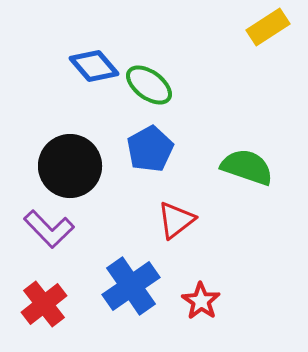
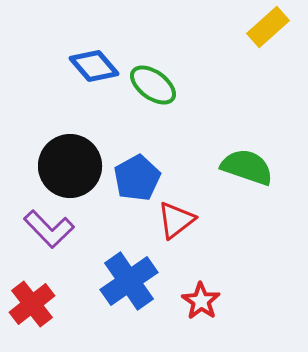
yellow rectangle: rotated 9 degrees counterclockwise
green ellipse: moved 4 px right
blue pentagon: moved 13 px left, 29 px down
blue cross: moved 2 px left, 5 px up
red cross: moved 12 px left
